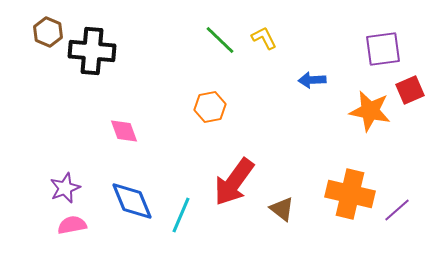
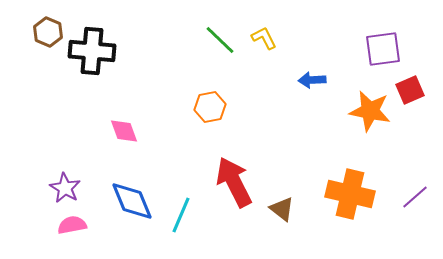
red arrow: rotated 117 degrees clockwise
purple star: rotated 20 degrees counterclockwise
purple line: moved 18 px right, 13 px up
